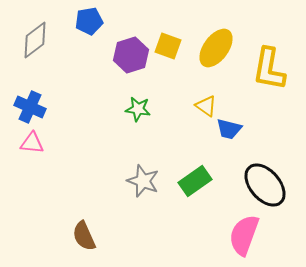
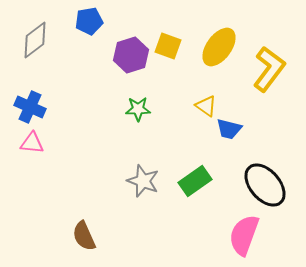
yellow ellipse: moved 3 px right, 1 px up
yellow L-shape: rotated 153 degrees counterclockwise
green star: rotated 10 degrees counterclockwise
